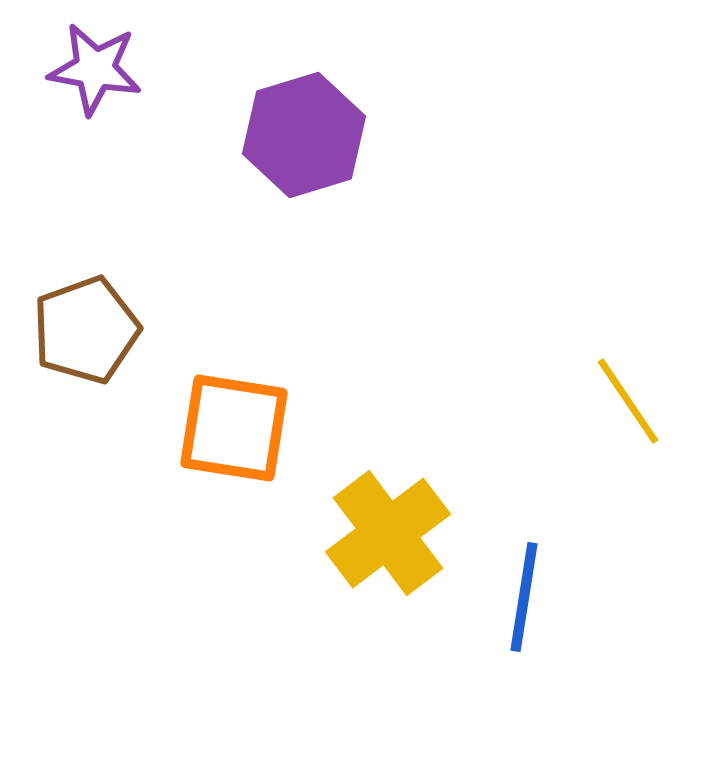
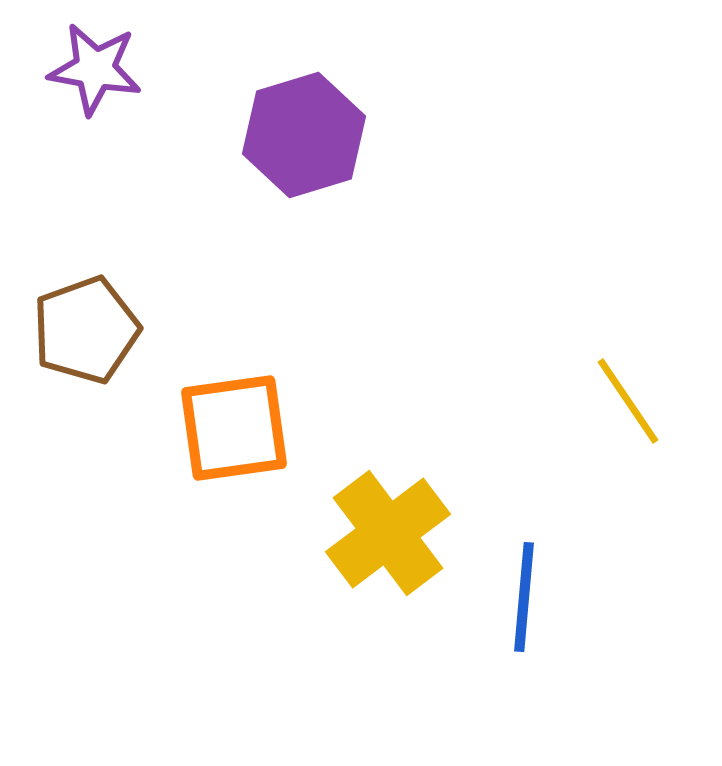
orange square: rotated 17 degrees counterclockwise
blue line: rotated 4 degrees counterclockwise
